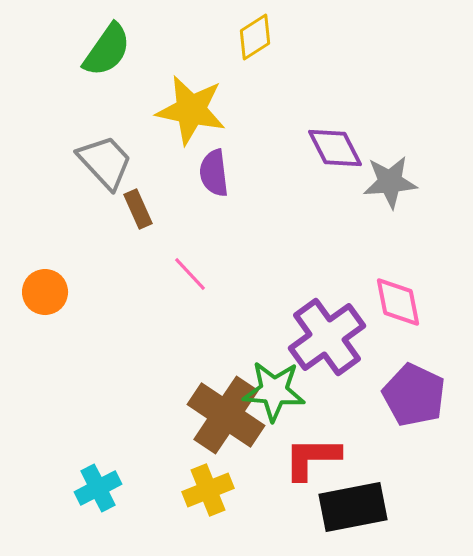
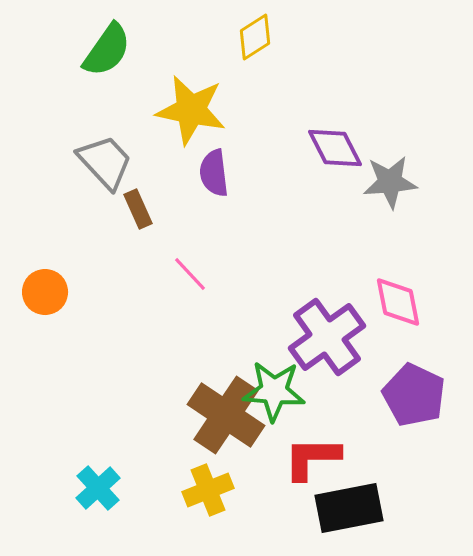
cyan cross: rotated 15 degrees counterclockwise
black rectangle: moved 4 px left, 1 px down
